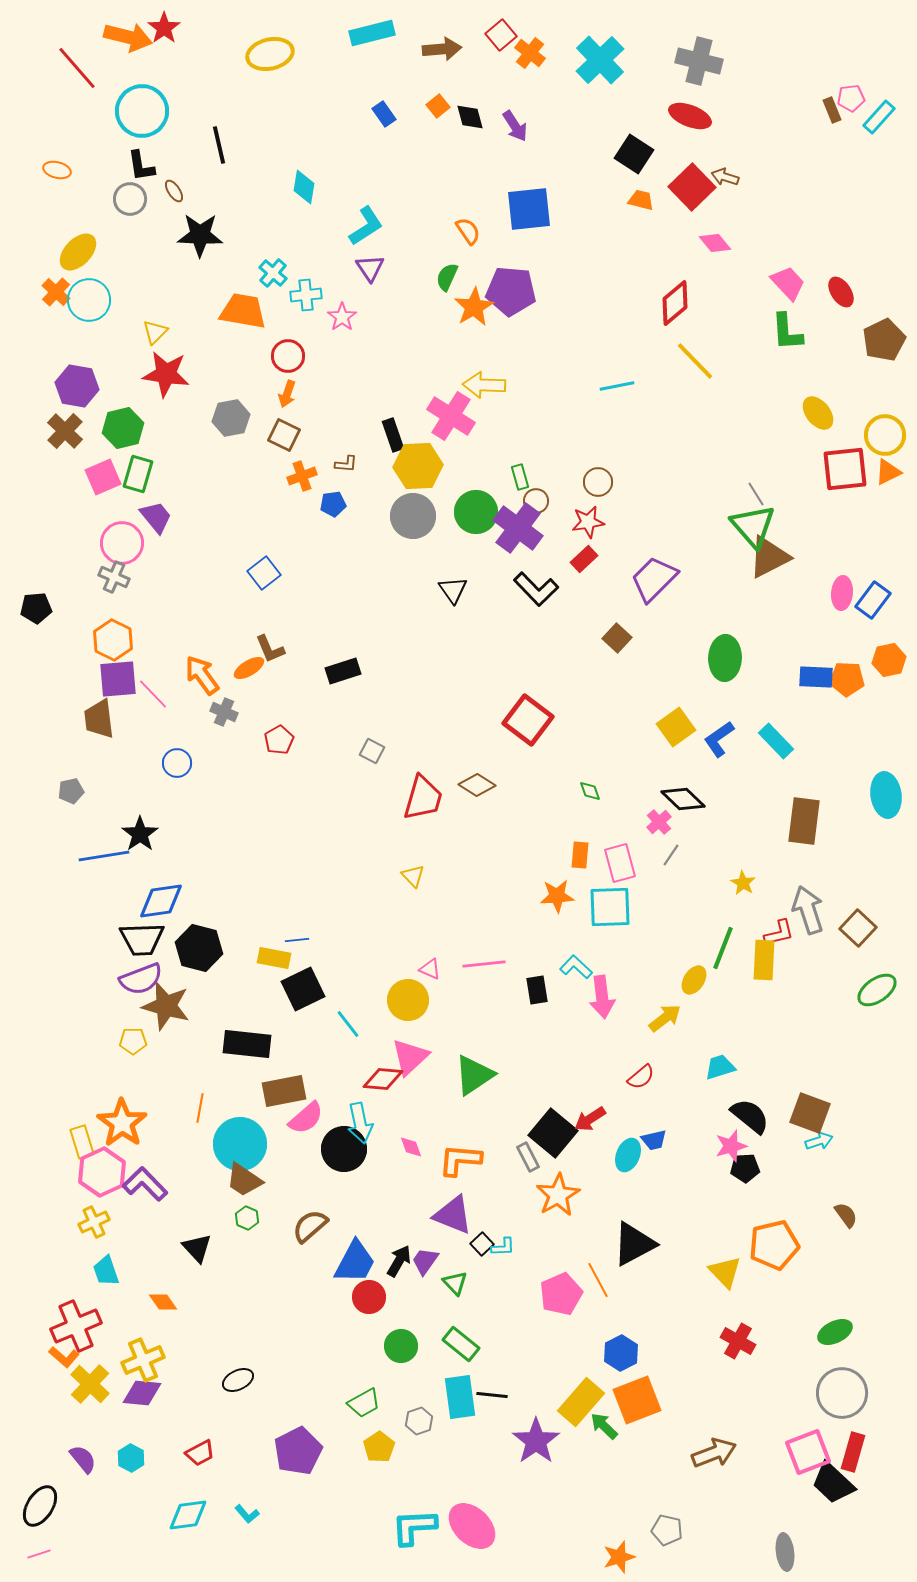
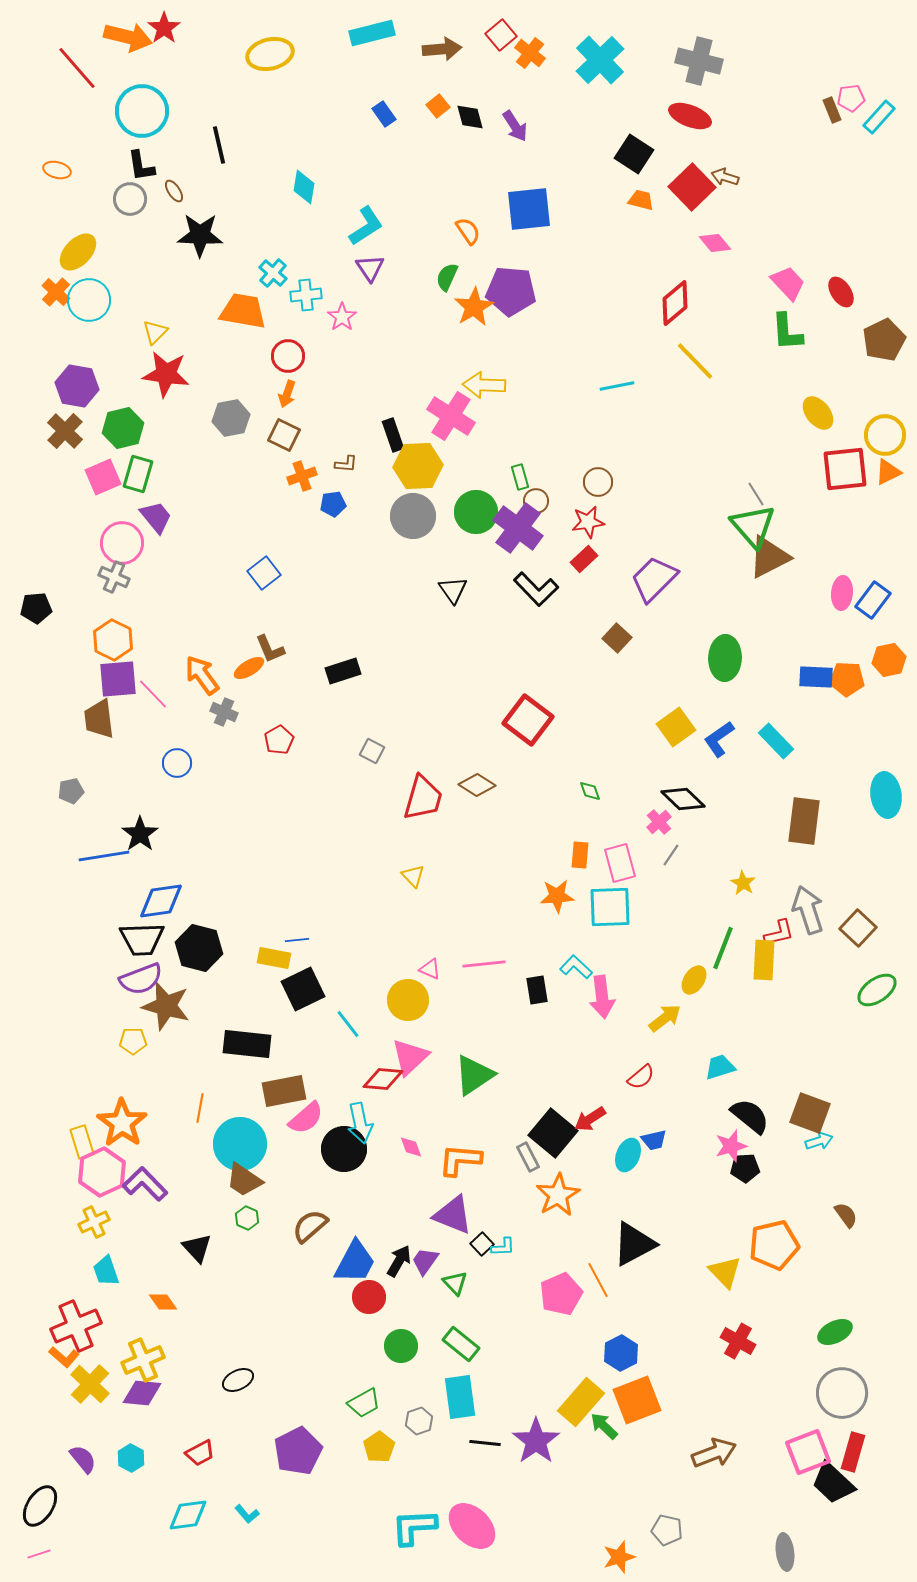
black line at (492, 1395): moved 7 px left, 48 px down
